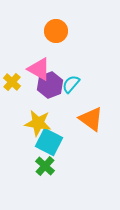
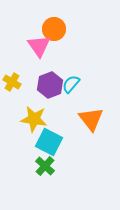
orange circle: moved 2 px left, 2 px up
pink triangle: moved 23 px up; rotated 25 degrees clockwise
yellow cross: rotated 12 degrees counterclockwise
orange triangle: rotated 16 degrees clockwise
yellow star: moved 4 px left, 4 px up
